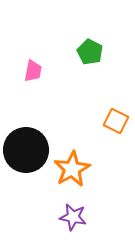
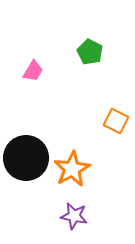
pink trapezoid: rotated 20 degrees clockwise
black circle: moved 8 px down
purple star: moved 1 px right, 1 px up
